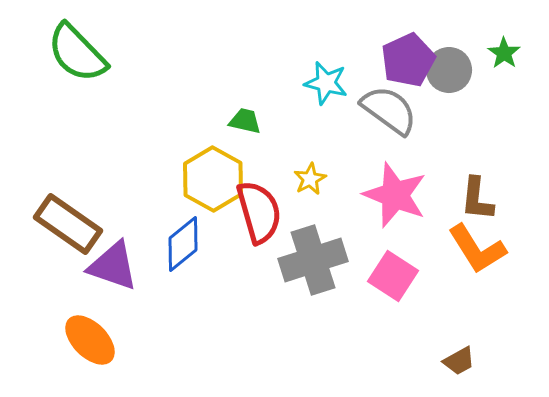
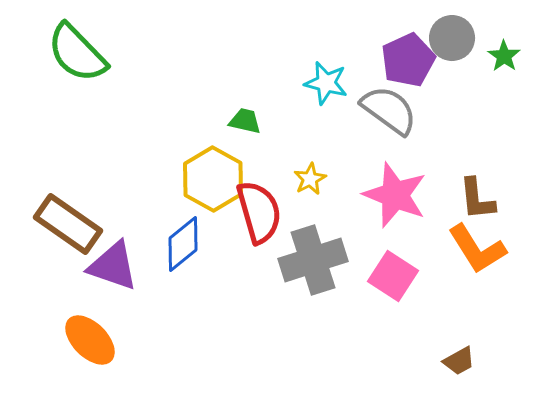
green star: moved 3 px down
gray circle: moved 3 px right, 32 px up
brown L-shape: rotated 12 degrees counterclockwise
